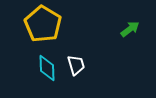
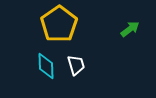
yellow pentagon: moved 16 px right; rotated 6 degrees clockwise
cyan diamond: moved 1 px left, 2 px up
